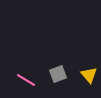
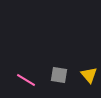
gray square: moved 1 px right, 1 px down; rotated 30 degrees clockwise
